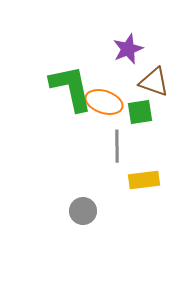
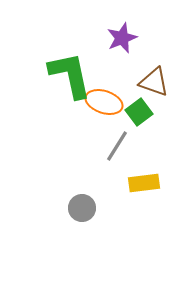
purple star: moved 6 px left, 11 px up
green L-shape: moved 1 px left, 13 px up
green square: moved 1 px left; rotated 28 degrees counterclockwise
gray line: rotated 32 degrees clockwise
yellow rectangle: moved 3 px down
gray circle: moved 1 px left, 3 px up
